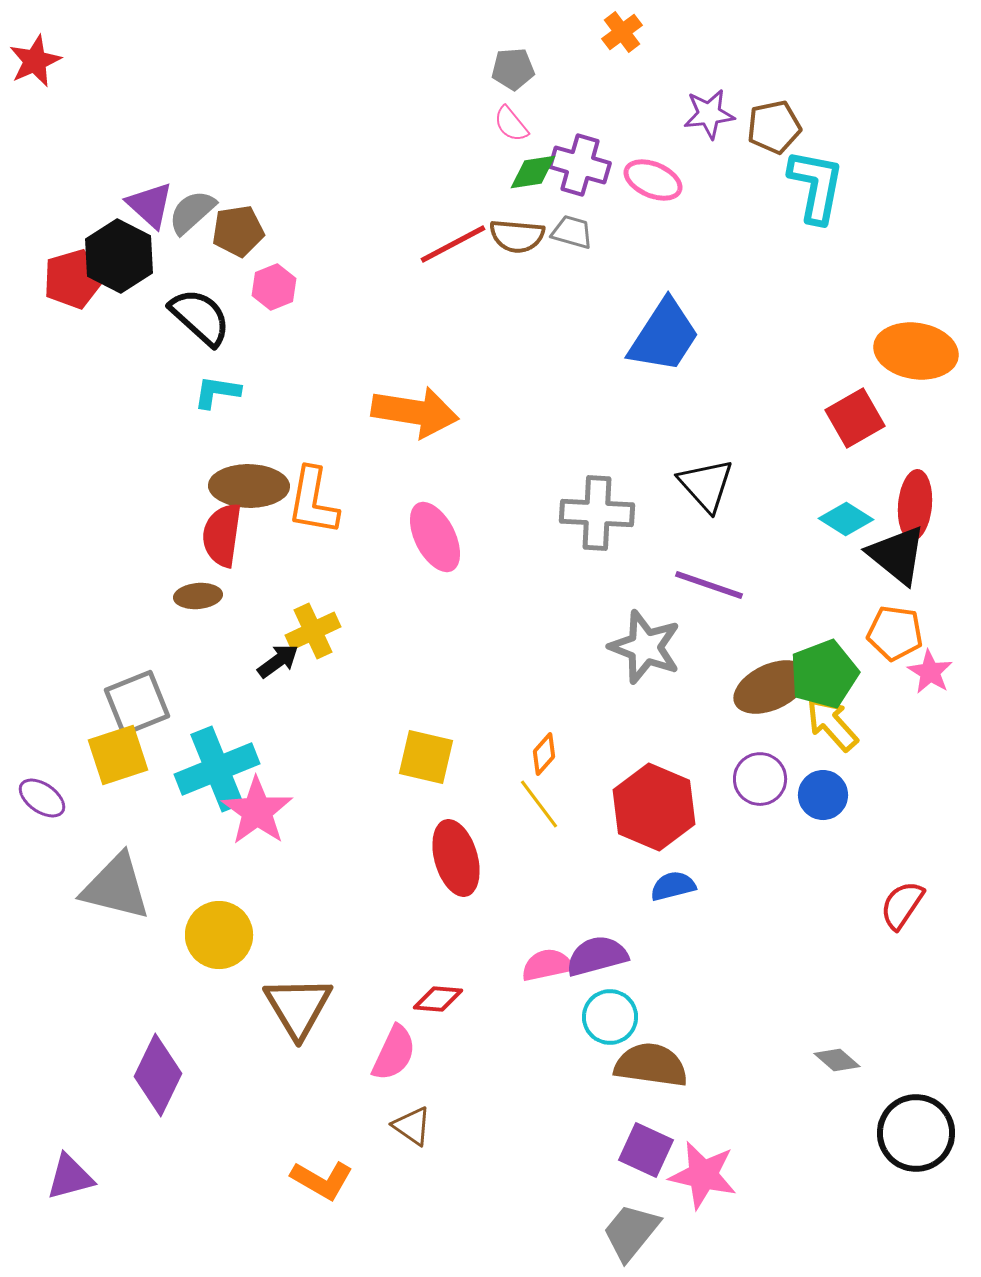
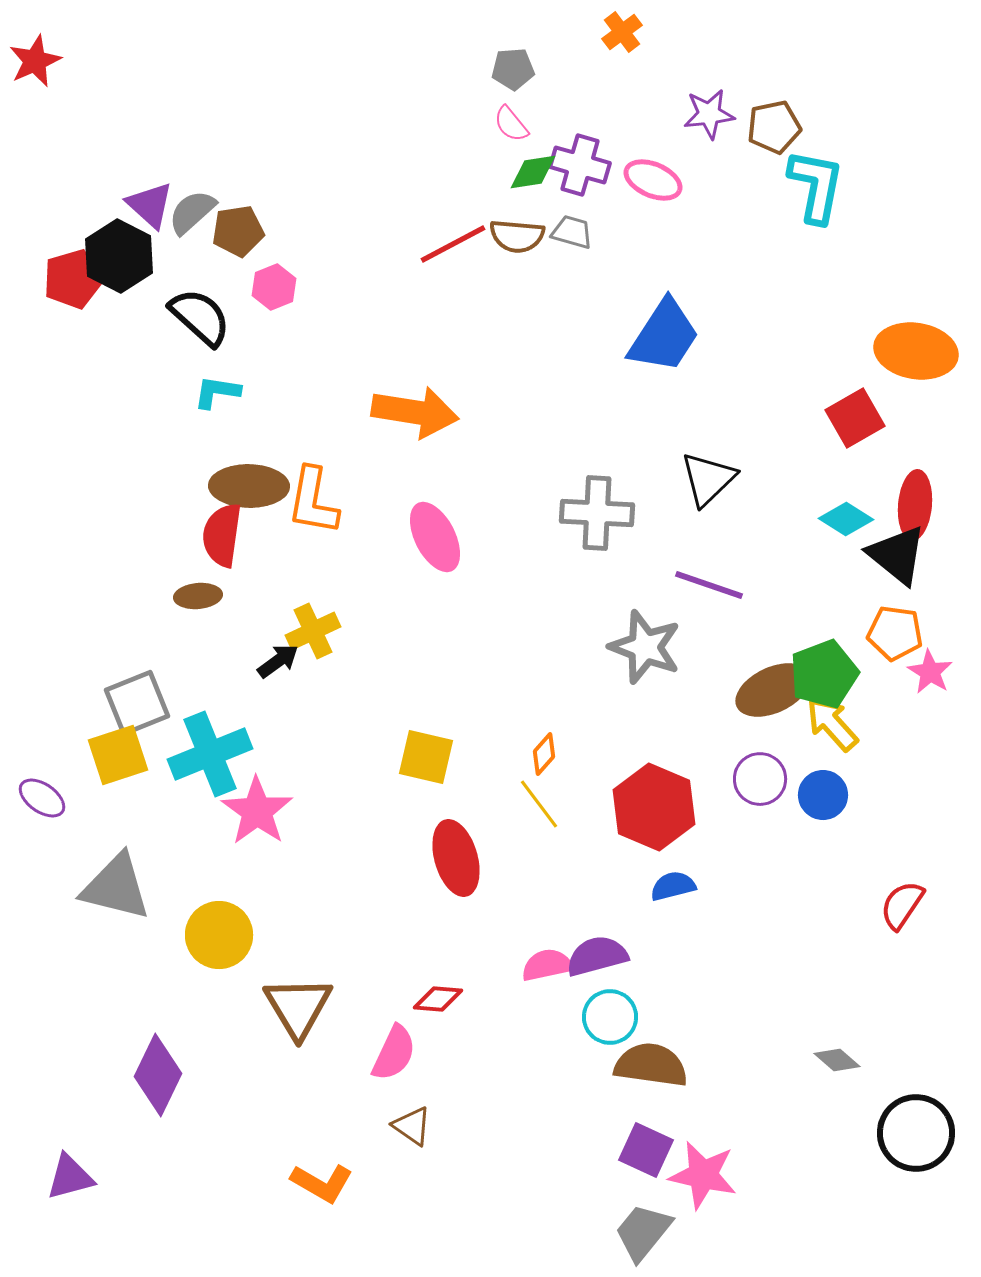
black triangle at (706, 485): moved 2 px right, 6 px up; rotated 28 degrees clockwise
brown ellipse at (771, 687): moved 2 px right, 3 px down
cyan cross at (217, 769): moved 7 px left, 15 px up
orange L-shape at (322, 1180): moved 3 px down
gray trapezoid at (631, 1232): moved 12 px right
